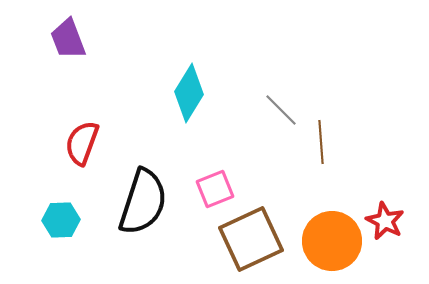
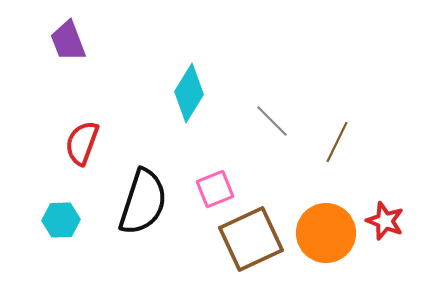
purple trapezoid: moved 2 px down
gray line: moved 9 px left, 11 px down
brown line: moved 16 px right; rotated 30 degrees clockwise
red star: rotated 6 degrees counterclockwise
orange circle: moved 6 px left, 8 px up
